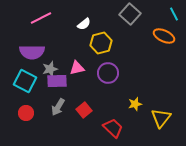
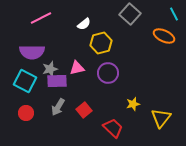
yellow star: moved 2 px left
